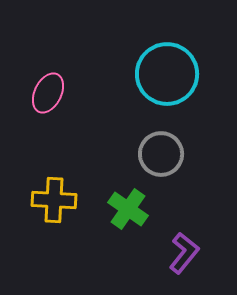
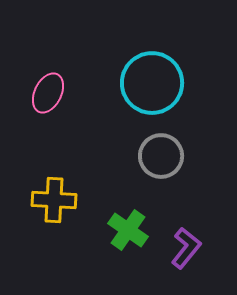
cyan circle: moved 15 px left, 9 px down
gray circle: moved 2 px down
green cross: moved 21 px down
purple L-shape: moved 2 px right, 5 px up
